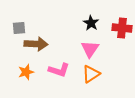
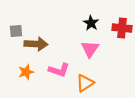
gray square: moved 3 px left, 3 px down
orange triangle: moved 6 px left, 9 px down
